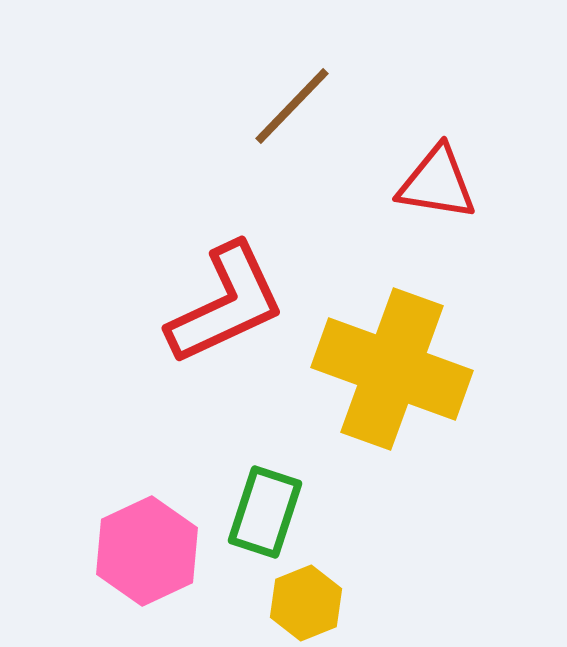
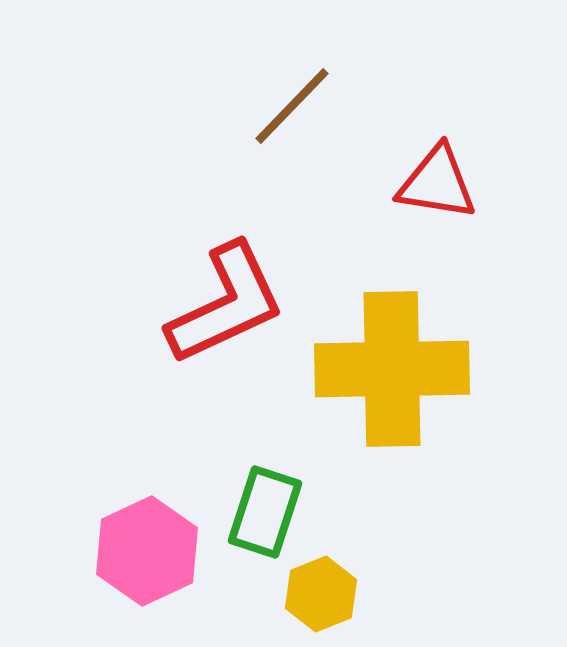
yellow cross: rotated 21 degrees counterclockwise
yellow hexagon: moved 15 px right, 9 px up
